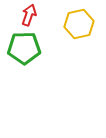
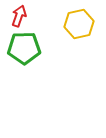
red arrow: moved 10 px left, 1 px down
